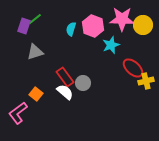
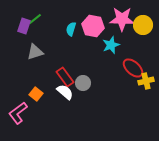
pink hexagon: rotated 10 degrees counterclockwise
